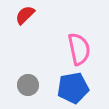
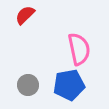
blue pentagon: moved 4 px left, 3 px up
